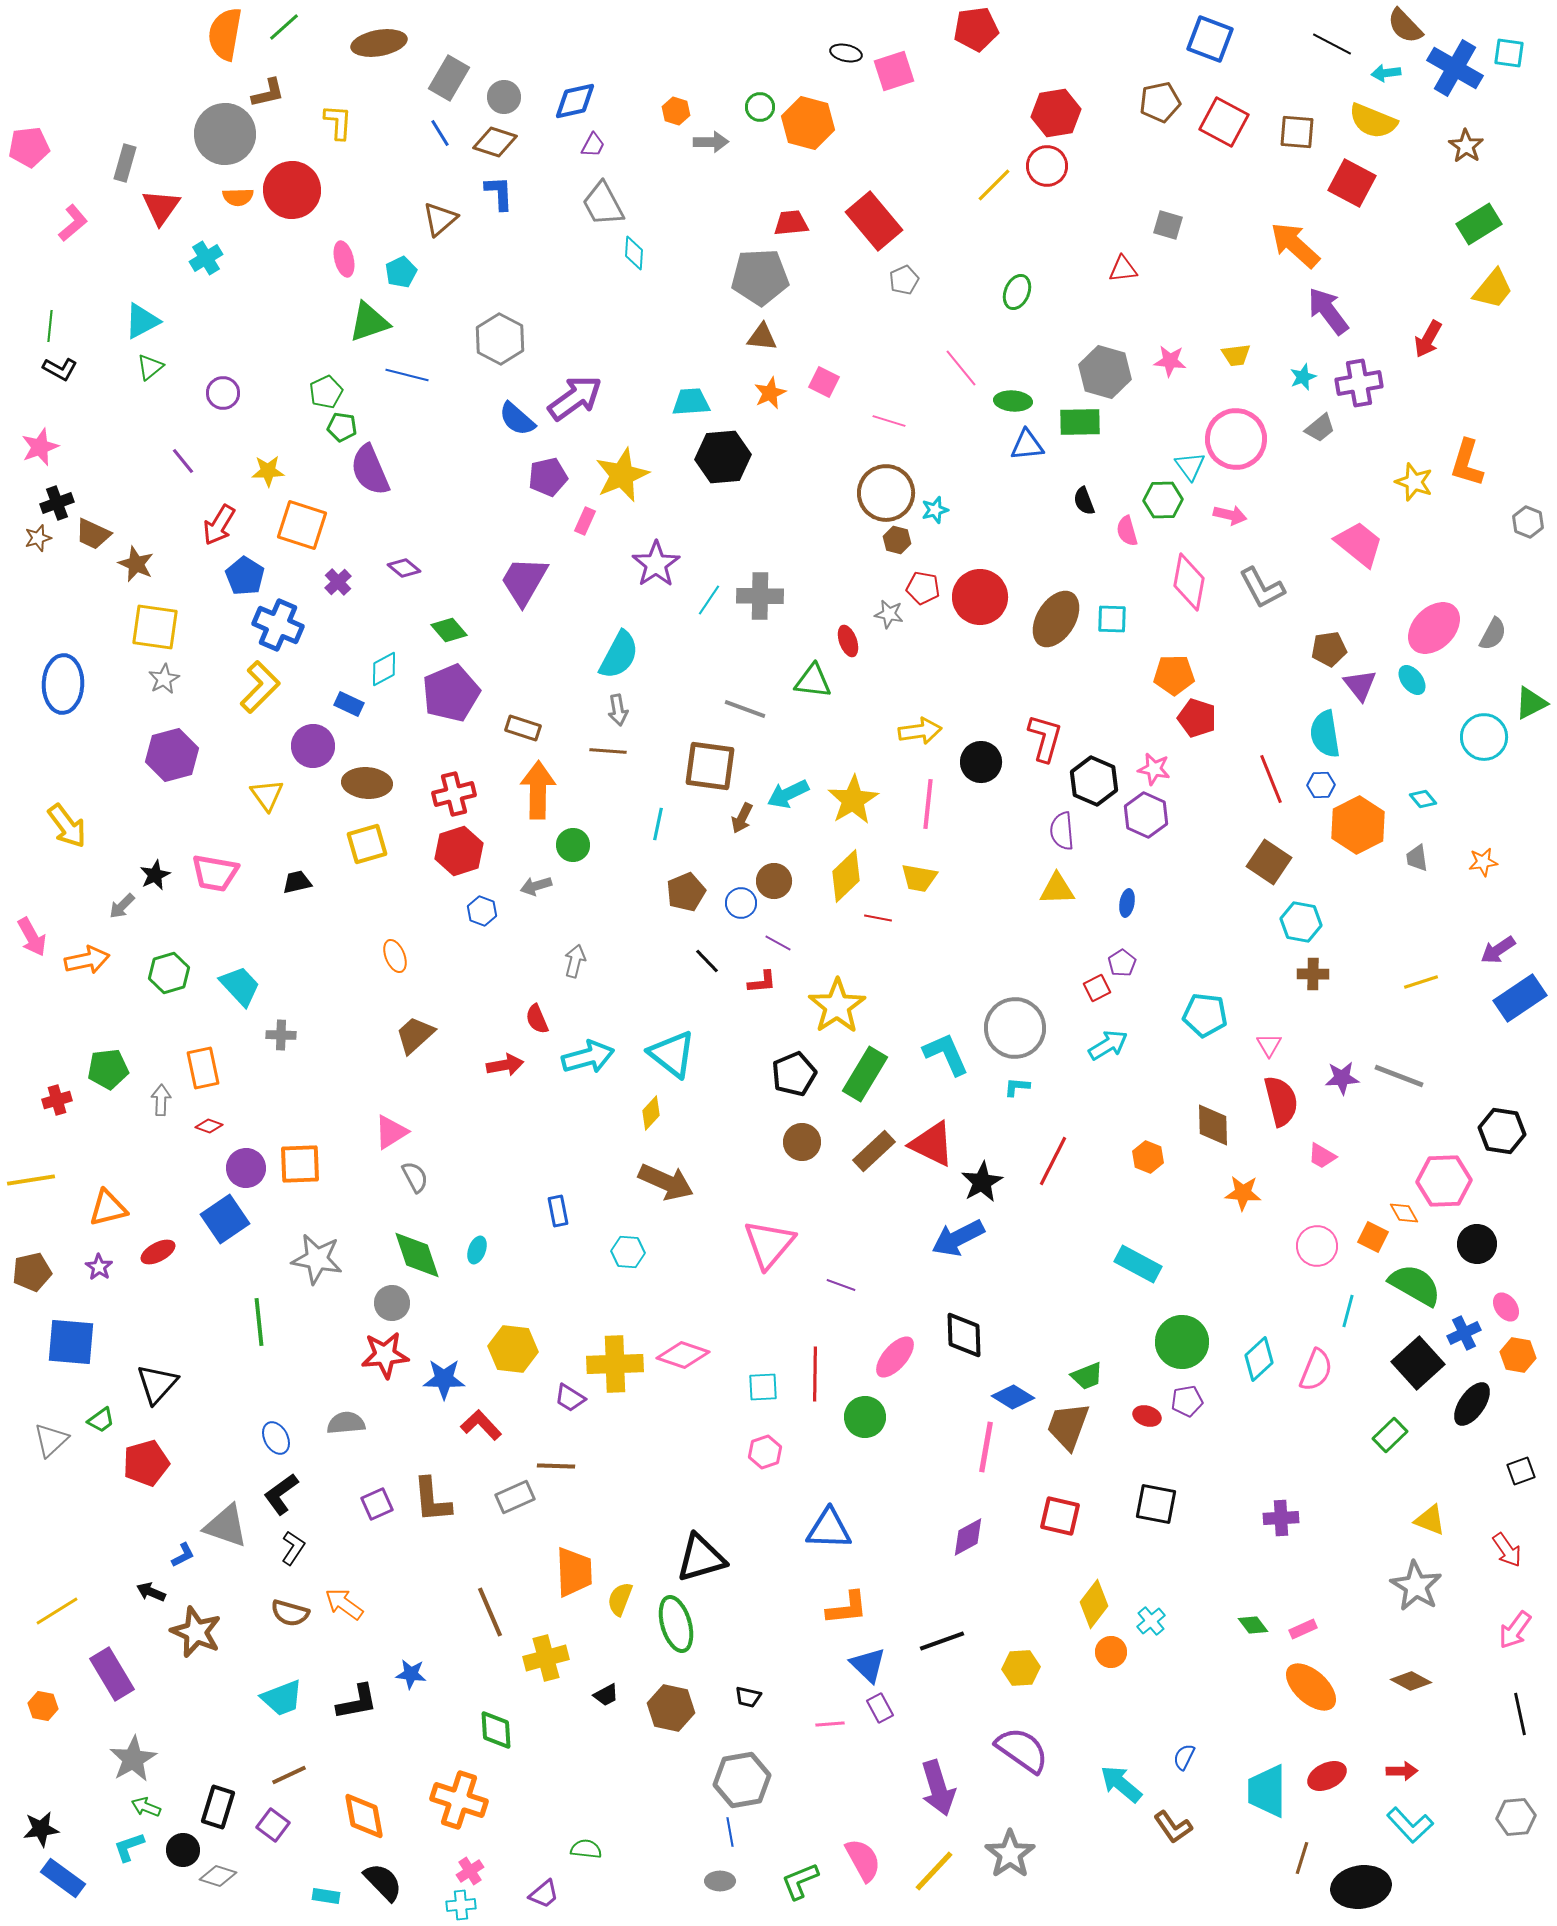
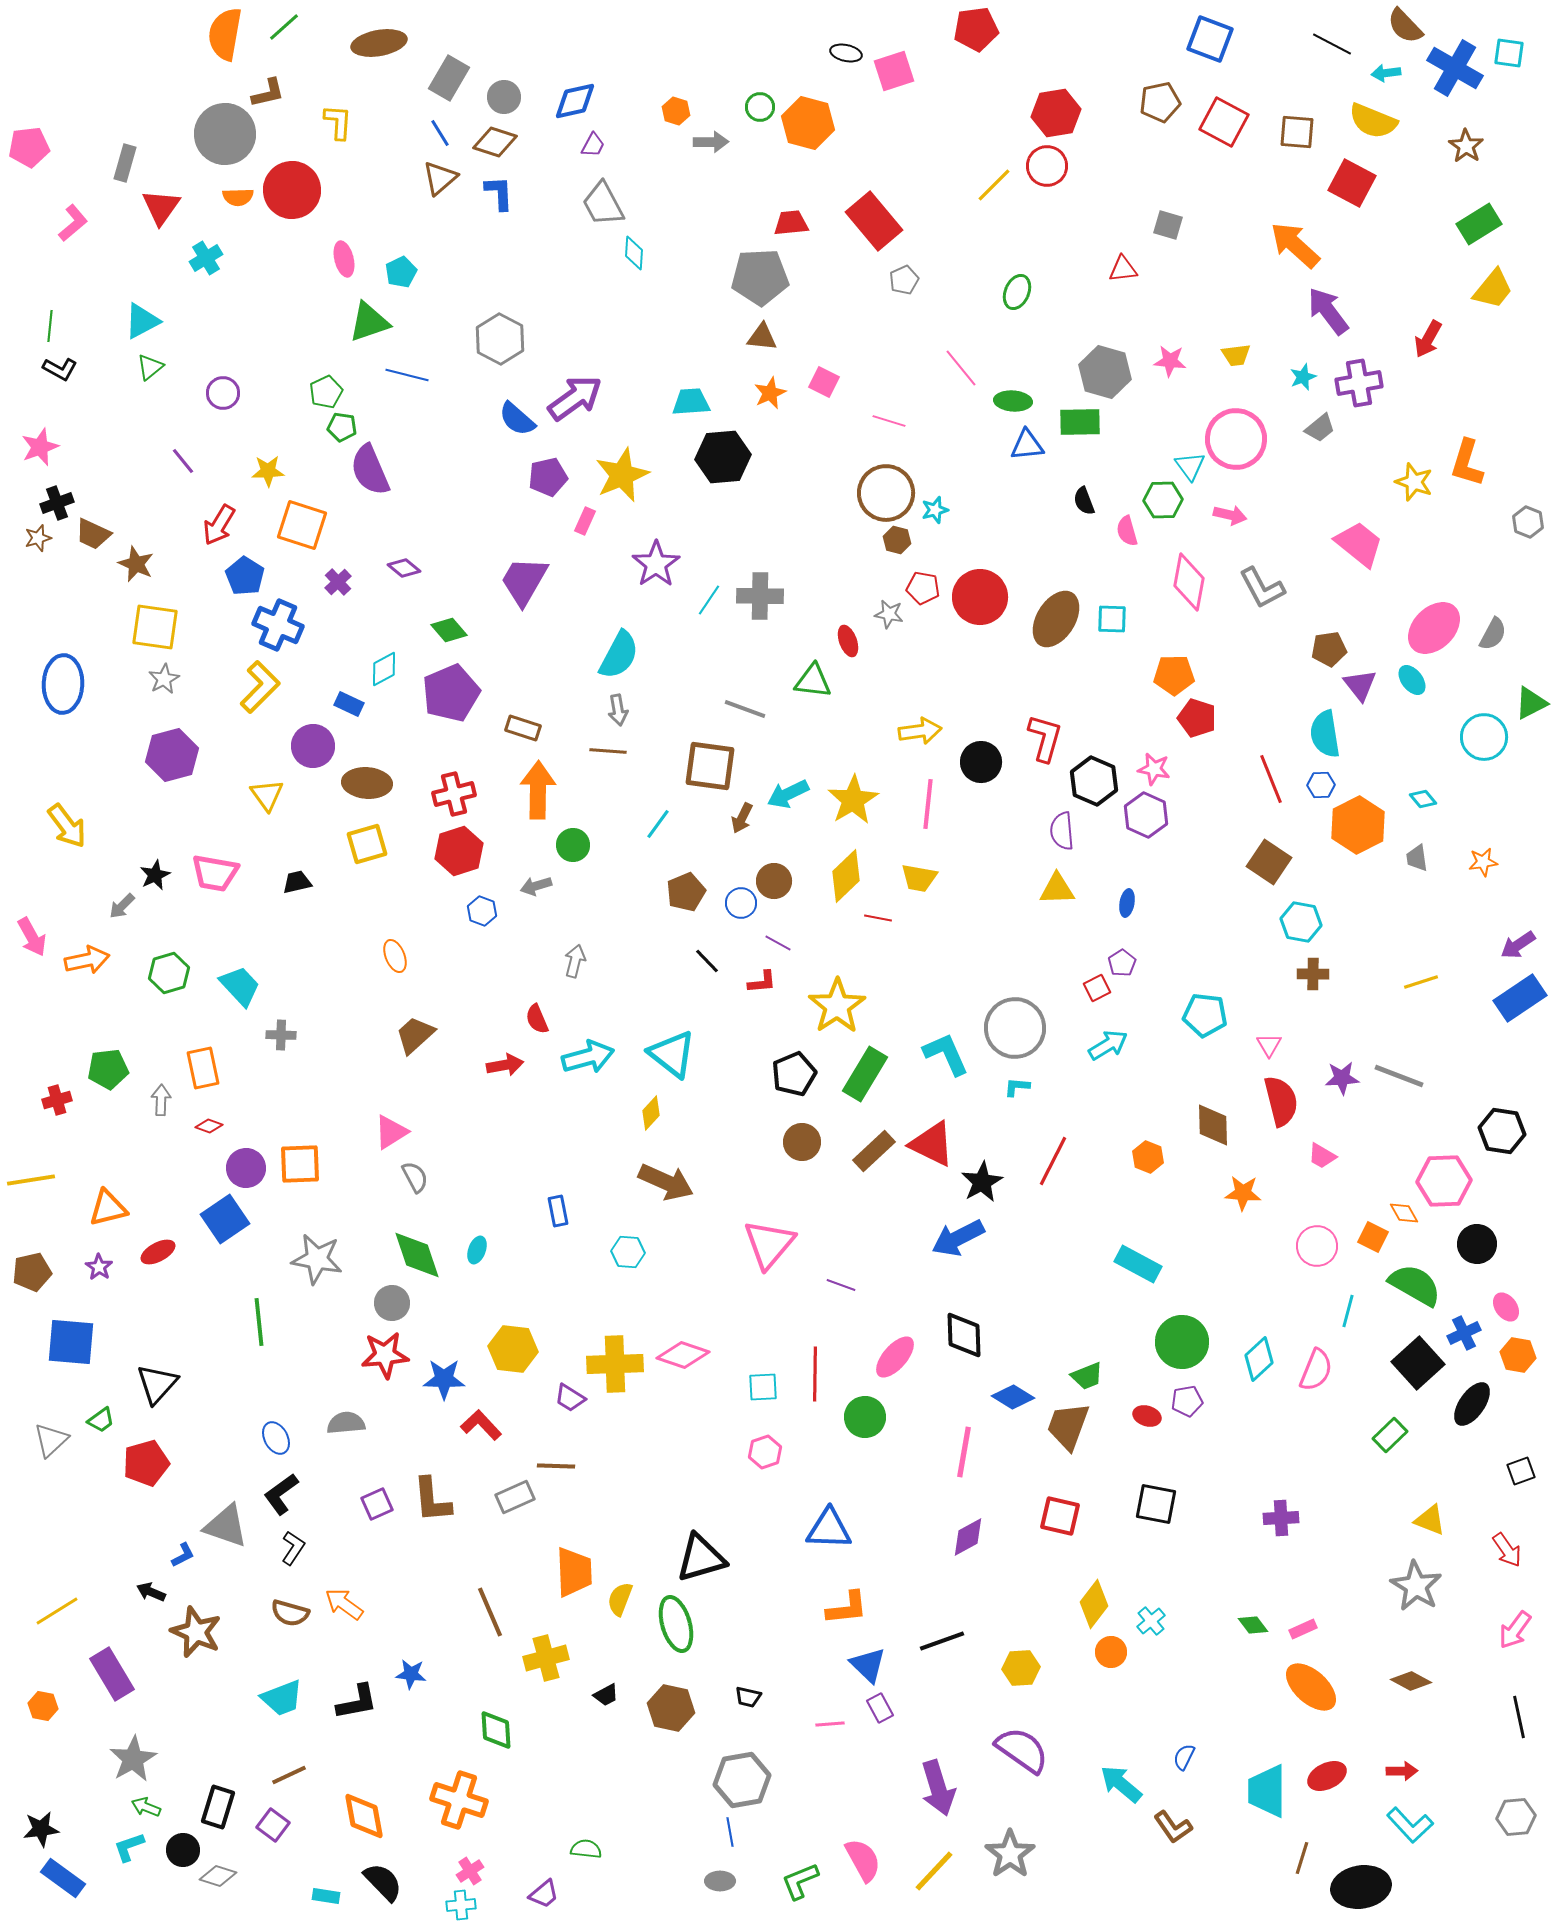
brown triangle at (440, 219): moved 41 px up
cyan line at (658, 824): rotated 24 degrees clockwise
purple arrow at (1498, 950): moved 20 px right, 5 px up
pink line at (986, 1447): moved 22 px left, 5 px down
black line at (1520, 1714): moved 1 px left, 3 px down
